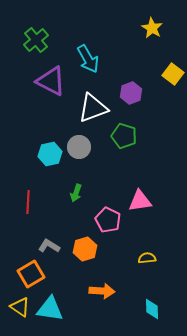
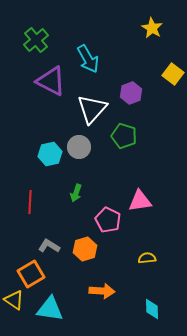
white triangle: moved 1 px left, 1 px down; rotated 28 degrees counterclockwise
red line: moved 2 px right
yellow triangle: moved 6 px left, 7 px up
